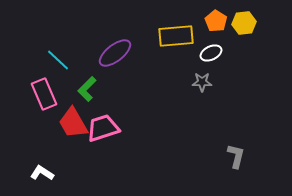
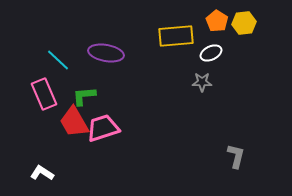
orange pentagon: moved 1 px right
purple ellipse: moved 9 px left; rotated 48 degrees clockwise
green L-shape: moved 3 px left, 7 px down; rotated 40 degrees clockwise
red trapezoid: moved 1 px right, 1 px up
